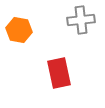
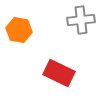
red rectangle: rotated 52 degrees counterclockwise
